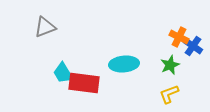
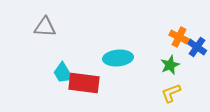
gray triangle: rotated 25 degrees clockwise
blue cross: moved 4 px right, 1 px down
cyan ellipse: moved 6 px left, 6 px up
yellow L-shape: moved 2 px right, 1 px up
